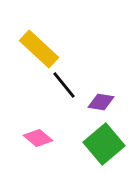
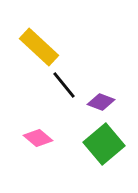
yellow rectangle: moved 2 px up
purple diamond: rotated 12 degrees clockwise
